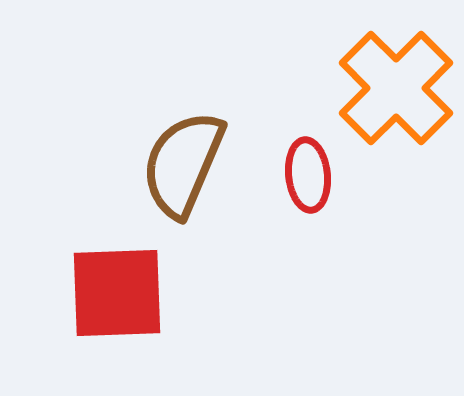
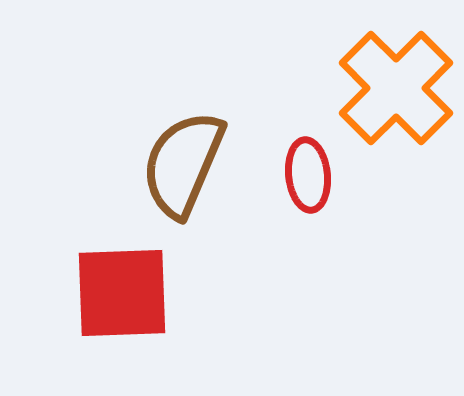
red square: moved 5 px right
